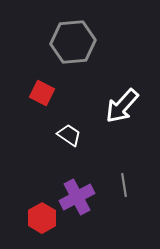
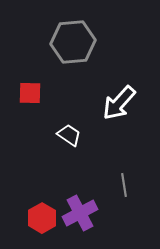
red square: moved 12 px left; rotated 25 degrees counterclockwise
white arrow: moved 3 px left, 3 px up
purple cross: moved 3 px right, 16 px down
